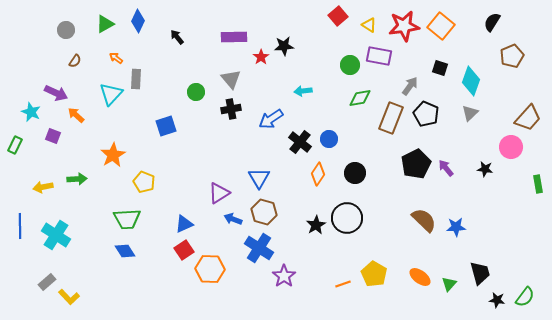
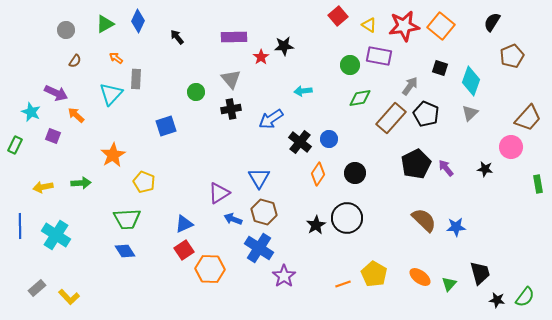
brown rectangle at (391, 118): rotated 20 degrees clockwise
green arrow at (77, 179): moved 4 px right, 4 px down
gray rectangle at (47, 282): moved 10 px left, 6 px down
